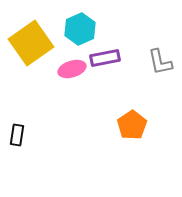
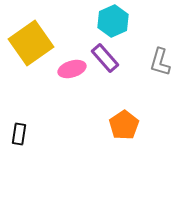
cyan hexagon: moved 33 px right, 8 px up
purple rectangle: rotated 60 degrees clockwise
gray L-shape: rotated 28 degrees clockwise
orange pentagon: moved 8 px left
black rectangle: moved 2 px right, 1 px up
